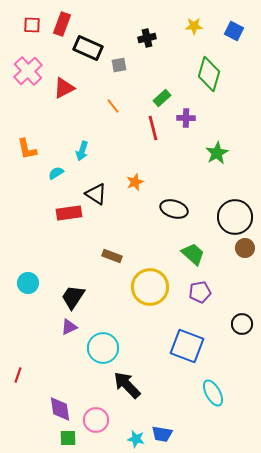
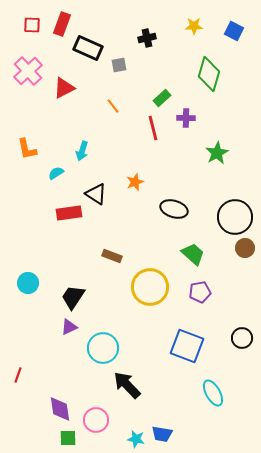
black circle at (242, 324): moved 14 px down
